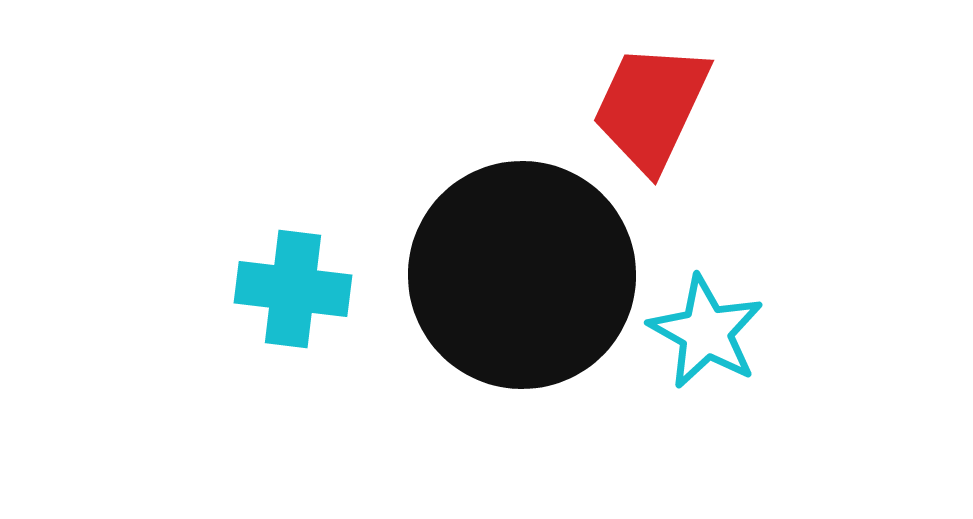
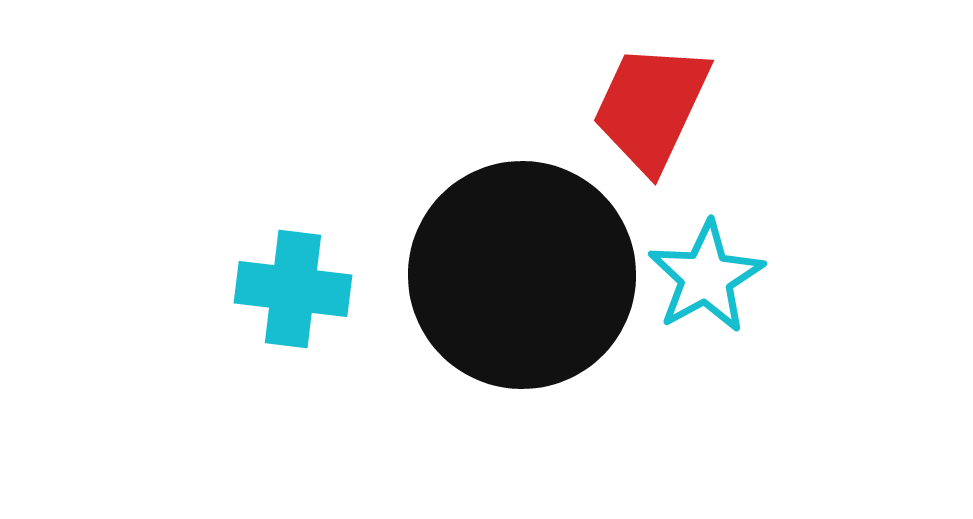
cyan star: moved 55 px up; rotated 14 degrees clockwise
